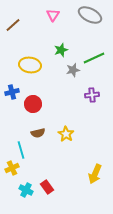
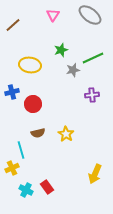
gray ellipse: rotated 10 degrees clockwise
green line: moved 1 px left
